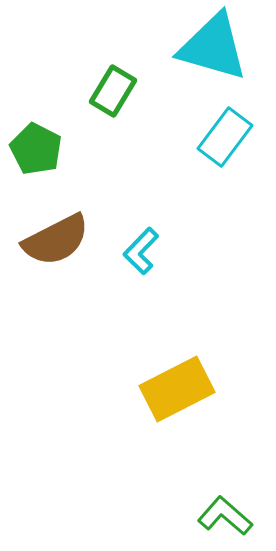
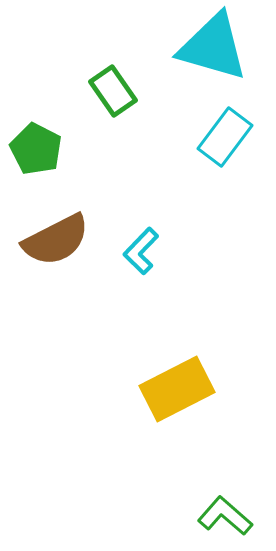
green rectangle: rotated 66 degrees counterclockwise
